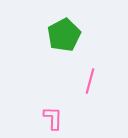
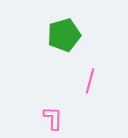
green pentagon: rotated 12 degrees clockwise
